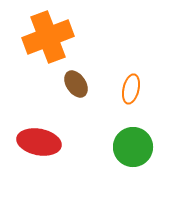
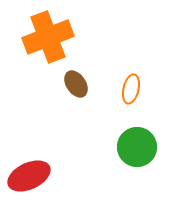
red ellipse: moved 10 px left, 34 px down; rotated 36 degrees counterclockwise
green circle: moved 4 px right
